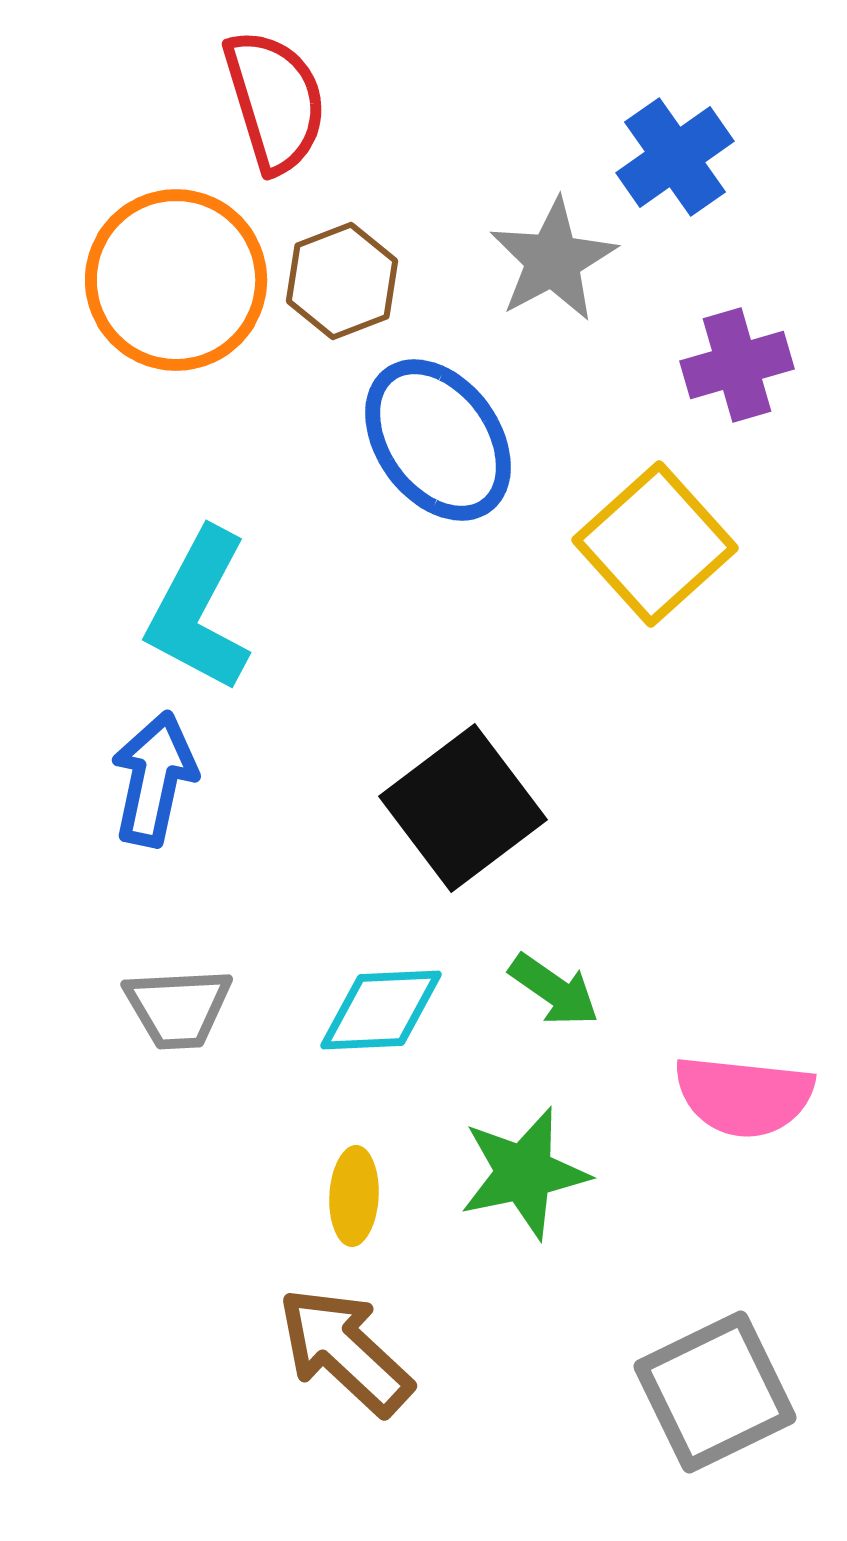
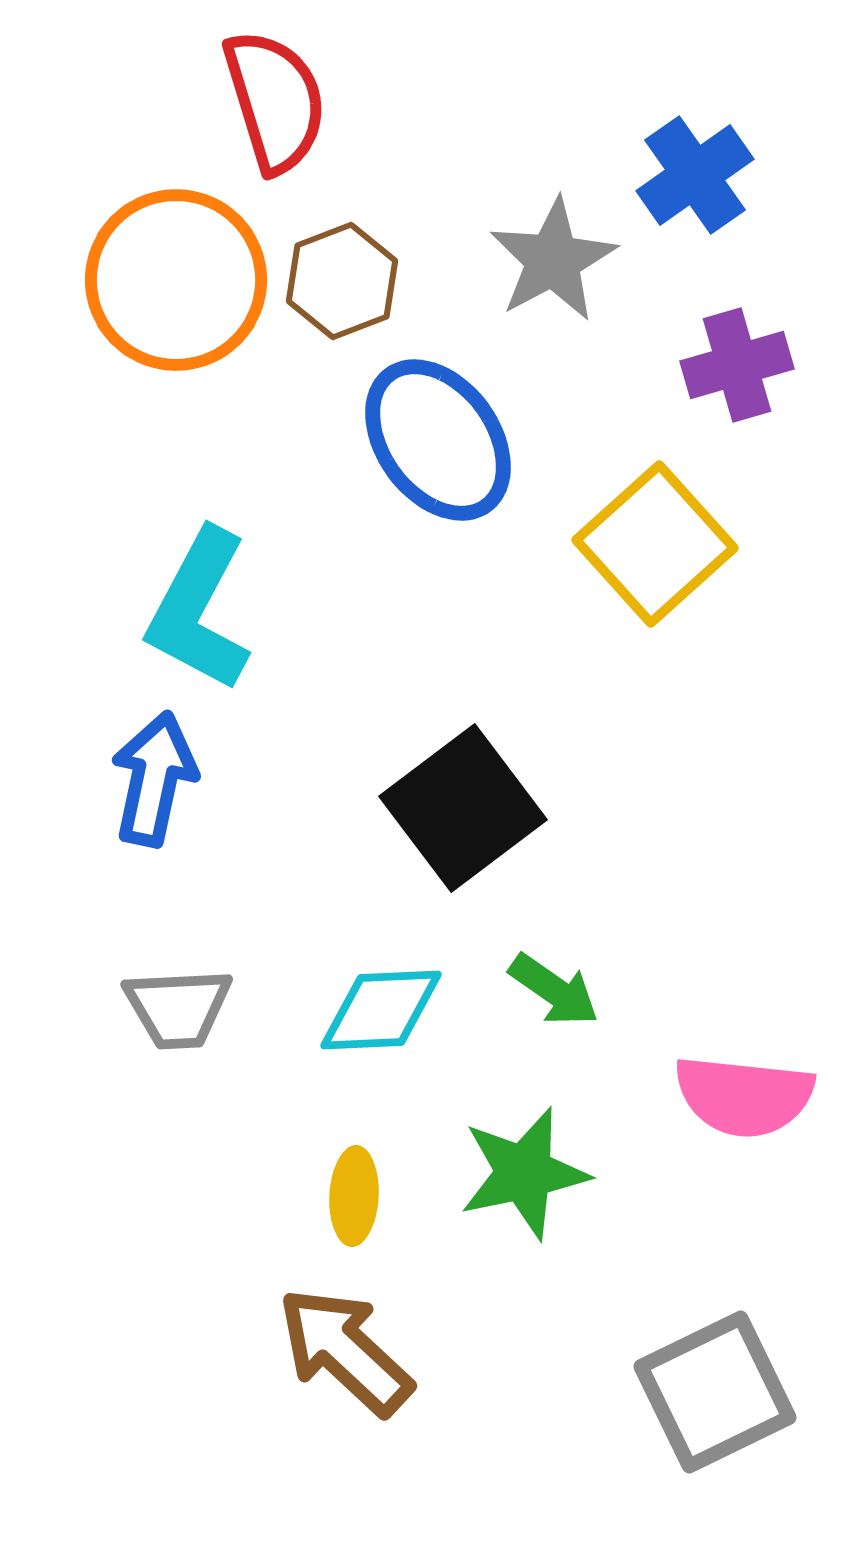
blue cross: moved 20 px right, 18 px down
